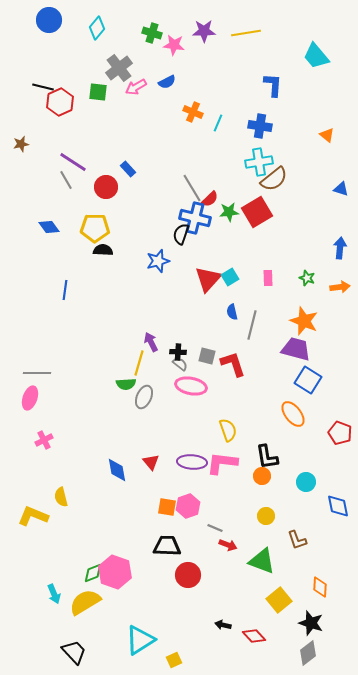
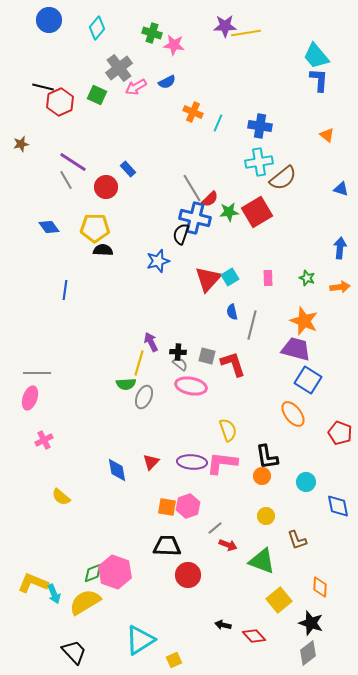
purple star at (204, 31): moved 21 px right, 5 px up
blue L-shape at (273, 85): moved 46 px right, 5 px up
green square at (98, 92): moved 1 px left, 3 px down; rotated 18 degrees clockwise
brown semicircle at (274, 179): moved 9 px right, 1 px up
red triangle at (151, 462): rotated 24 degrees clockwise
yellow semicircle at (61, 497): rotated 36 degrees counterclockwise
yellow L-shape at (33, 516): moved 67 px down
gray line at (215, 528): rotated 63 degrees counterclockwise
